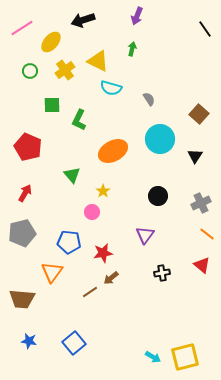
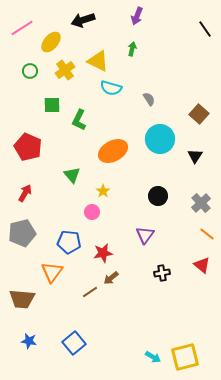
gray cross: rotated 18 degrees counterclockwise
